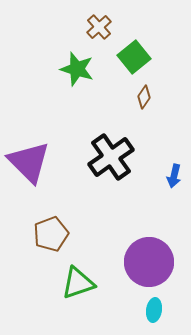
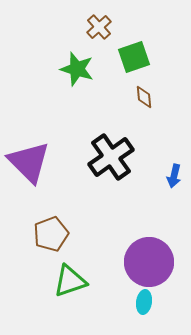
green square: rotated 20 degrees clockwise
brown diamond: rotated 40 degrees counterclockwise
green triangle: moved 8 px left, 2 px up
cyan ellipse: moved 10 px left, 8 px up
